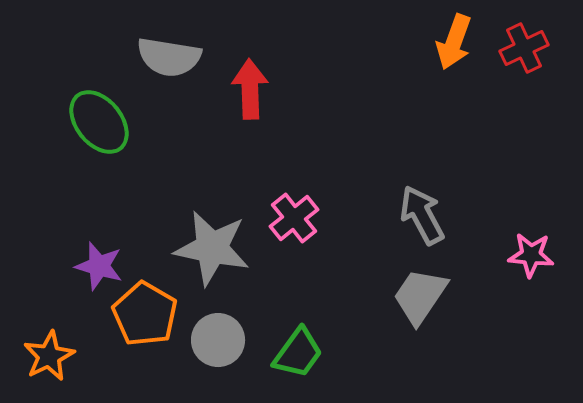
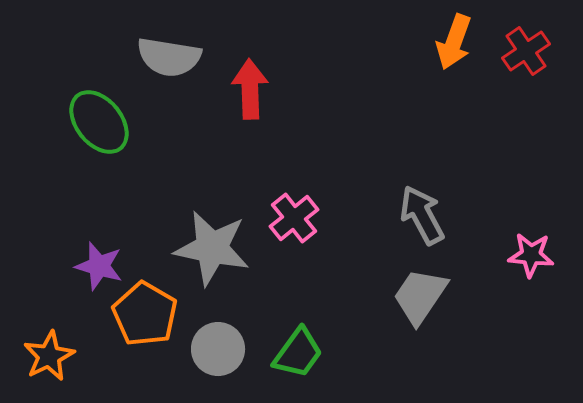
red cross: moved 2 px right, 3 px down; rotated 9 degrees counterclockwise
gray circle: moved 9 px down
